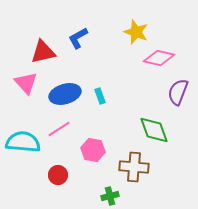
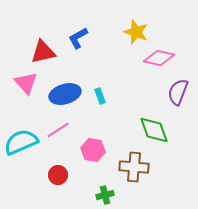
pink line: moved 1 px left, 1 px down
cyan semicircle: moved 2 px left; rotated 28 degrees counterclockwise
green cross: moved 5 px left, 1 px up
